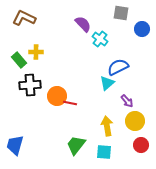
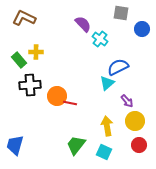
red circle: moved 2 px left
cyan square: rotated 21 degrees clockwise
